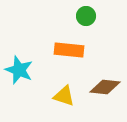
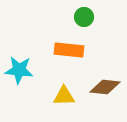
green circle: moved 2 px left, 1 px down
cyan star: rotated 16 degrees counterclockwise
yellow triangle: rotated 20 degrees counterclockwise
